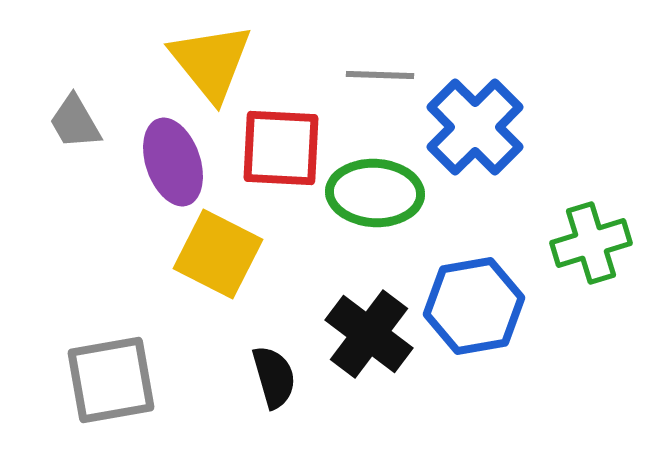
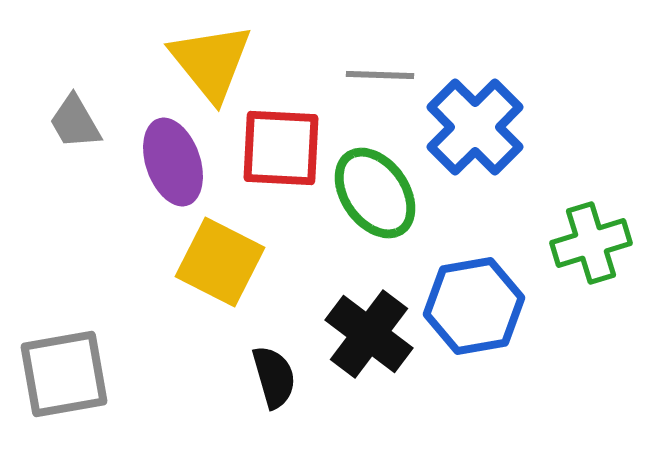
green ellipse: rotated 52 degrees clockwise
yellow square: moved 2 px right, 8 px down
gray square: moved 47 px left, 6 px up
